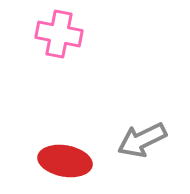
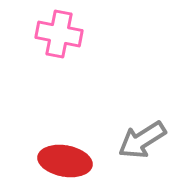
gray arrow: rotated 6 degrees counterclockwise
